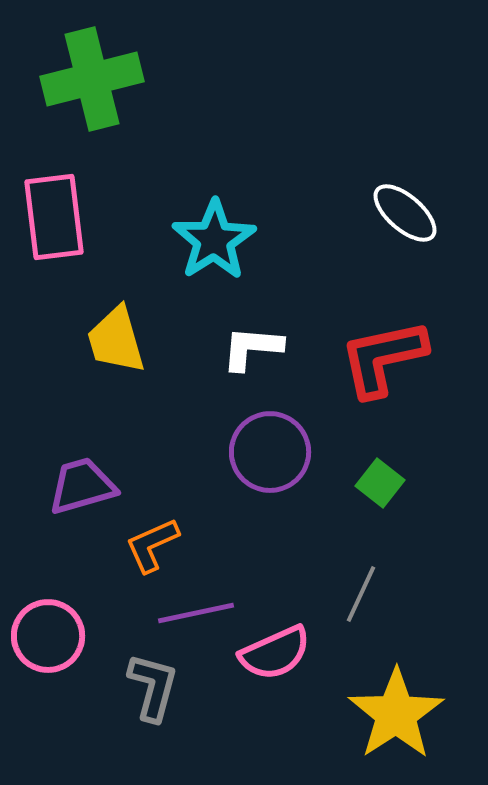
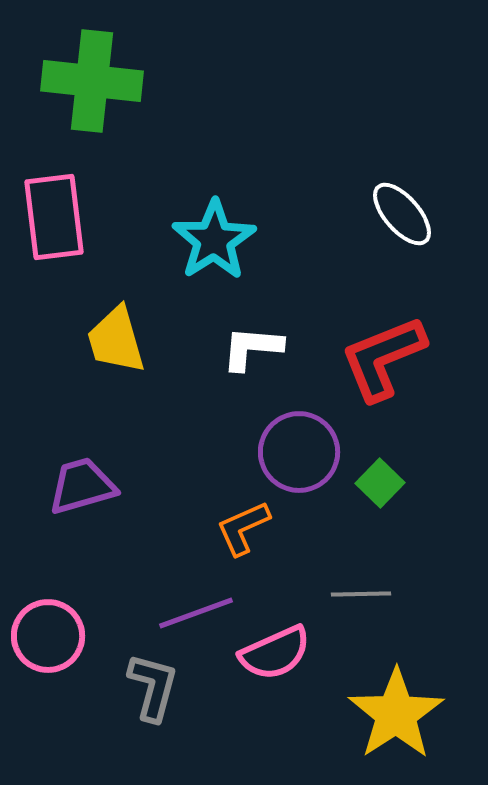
green cross: moved 2 px down; rotated 20 degrees clockwise
white ellipse: moved 3 px left, 1 px down; rotated 8 degrees clockwise
red L-shape: rotated 10 degrees counterclockwise
purple circle: moved 29 px right
green square: rotated 6 degrees clockwise
orange L-shape: moved 91 px right, 17 px up
gray line: rotated 64 degrees clockwise
purple line: rotated 8 degrees counterclockwise
